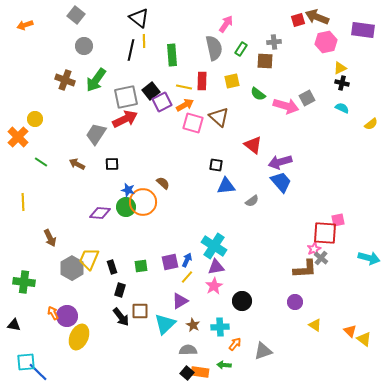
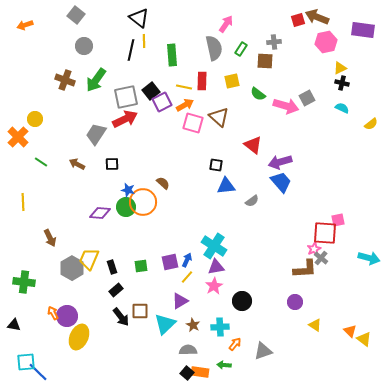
black rectangle at (120, 290): moved 4 px left; rotated 32 degrees clockwise
